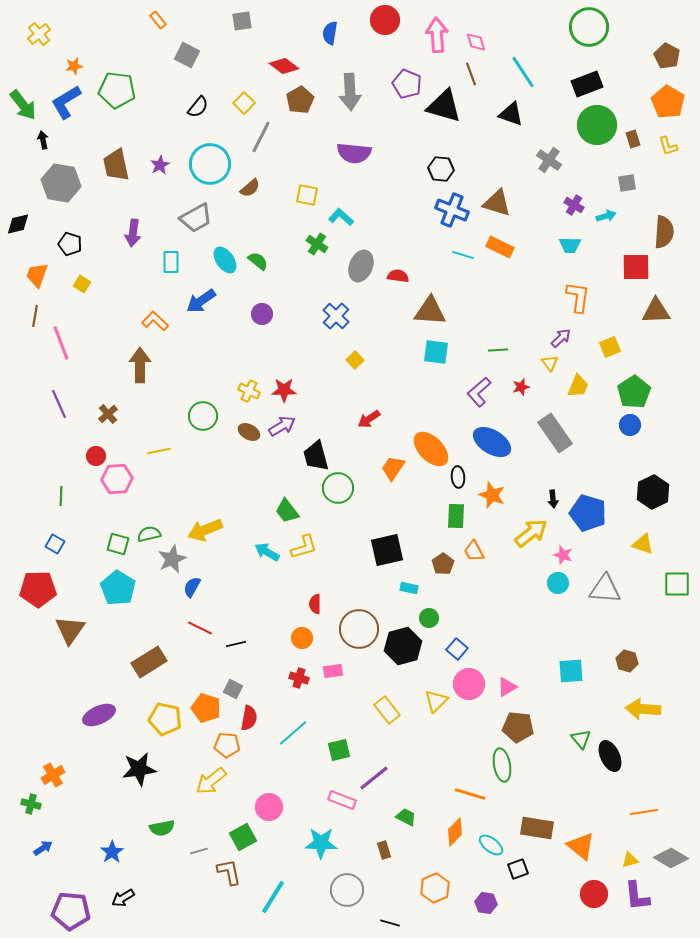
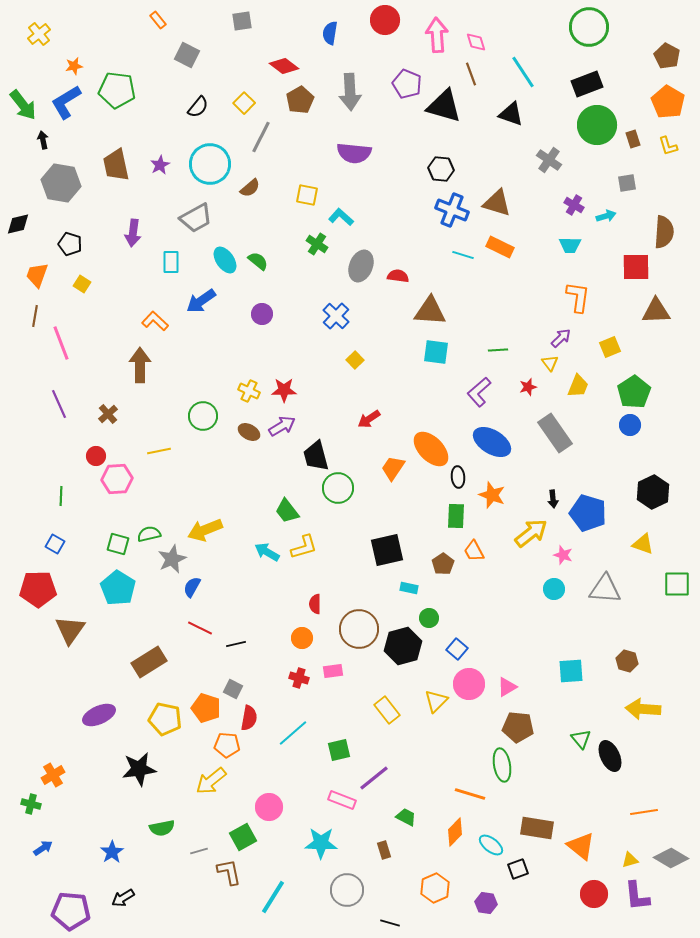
red star at (521, 387): moved 7 px right
cyan circle at (558, 583): moved 4 px left, 6 px down
